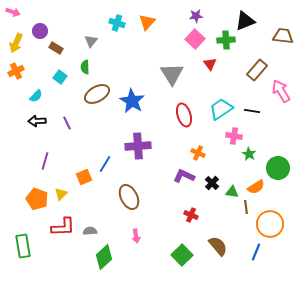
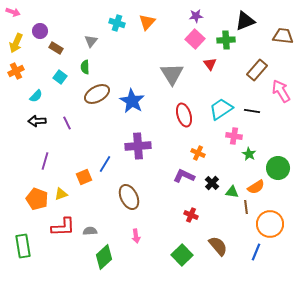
yellow triangle at (61, 194): rotated 24 degrees clockwise
